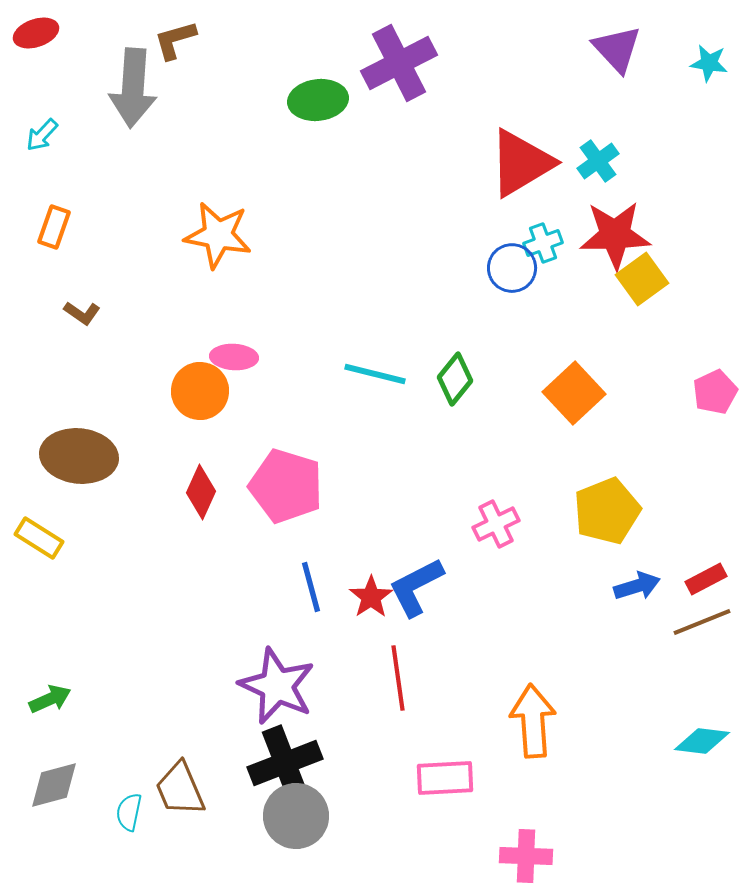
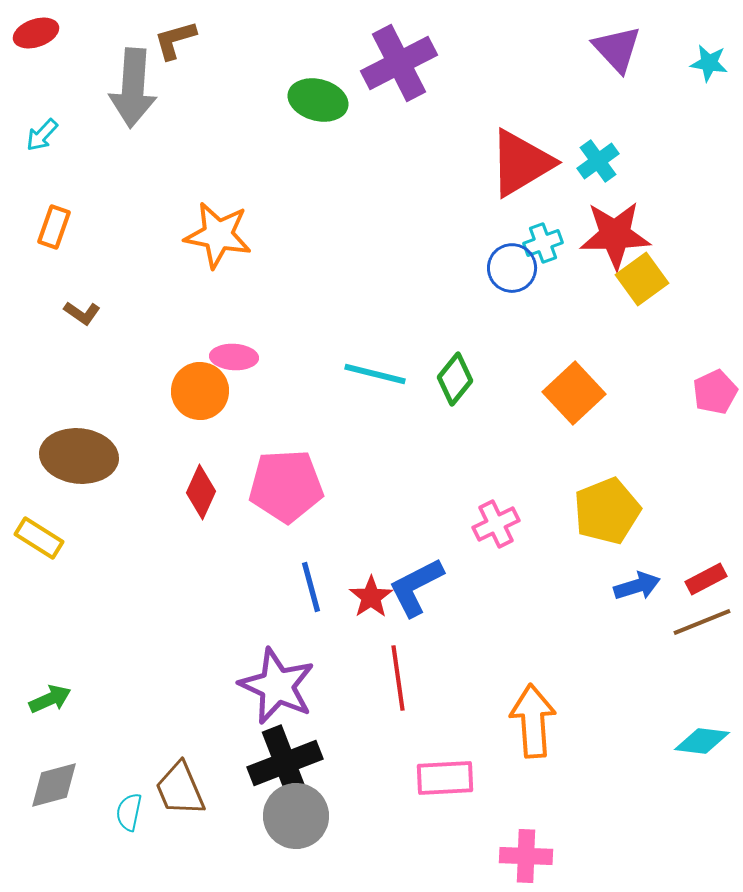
green ellipse at (318, 100): rotated 22 degrees clockwise
pink pentagon at (286, 486): rotated 20 degrees counterclockwise
